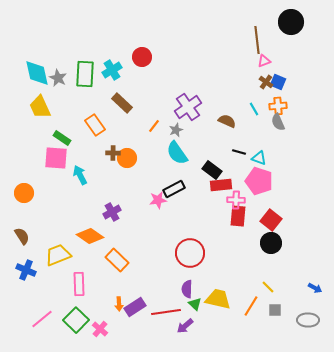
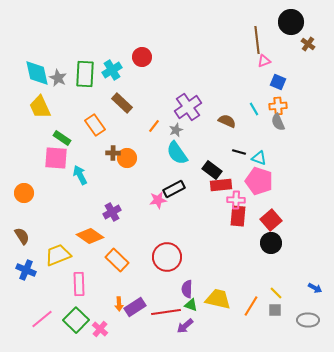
brown cross at (266, 82): moved 42 px right, 38 px up
red square at (271, 220): rotated 10 degrees clockwise
red circle at (190, 253): moved 23 px left, 4 px down
yellow line at (268, 287): moved 8 px right, 6 px down
green triangle at (195, 304): moved 4 px left, 1 px down; rotated 24 degrees counterclockwise
